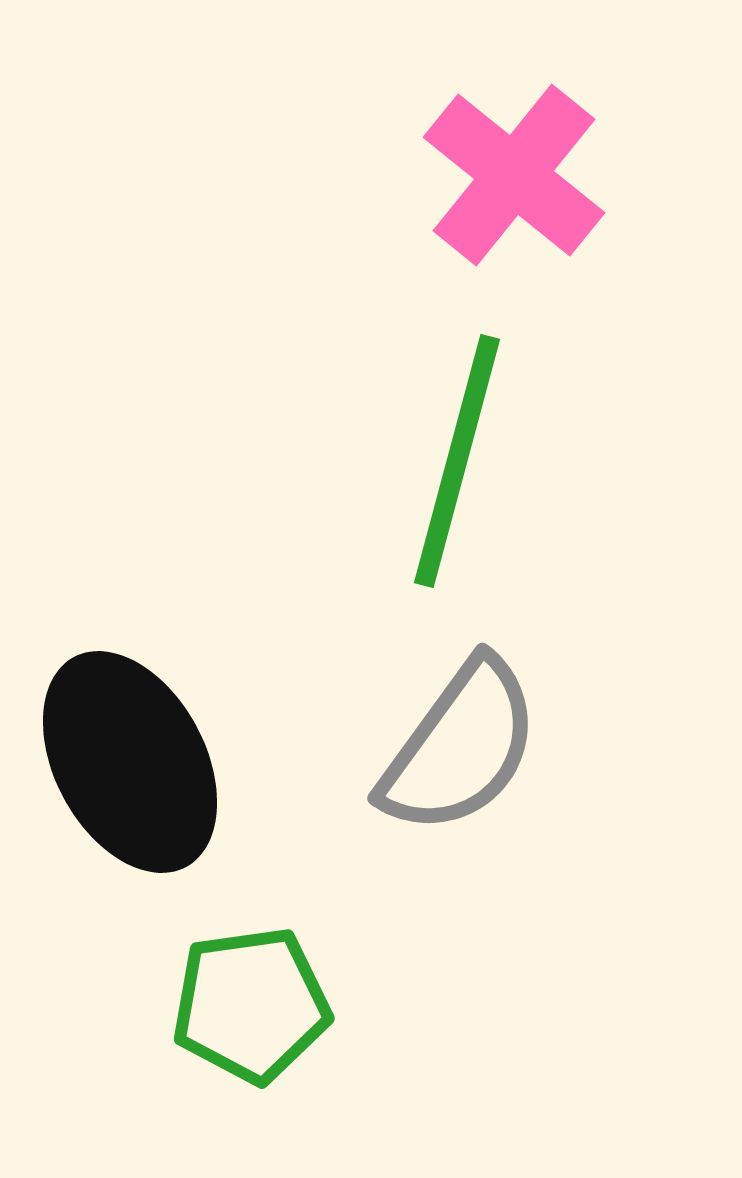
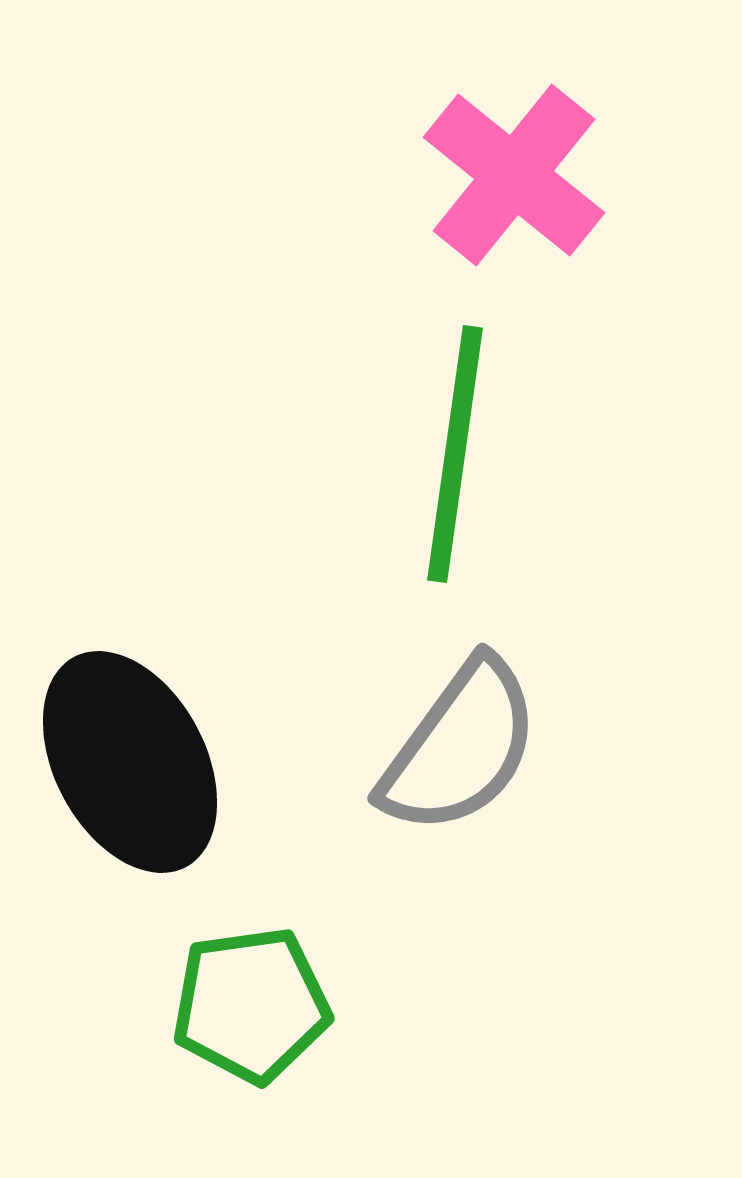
green line: moved 2 px left, 7 px up; rotated 7 degrees counterclockwise
